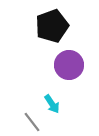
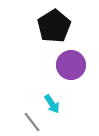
black pentagon: moved 2 px right; rotated 12 degrees counterclockwise
purple circle: moved 2 px right
